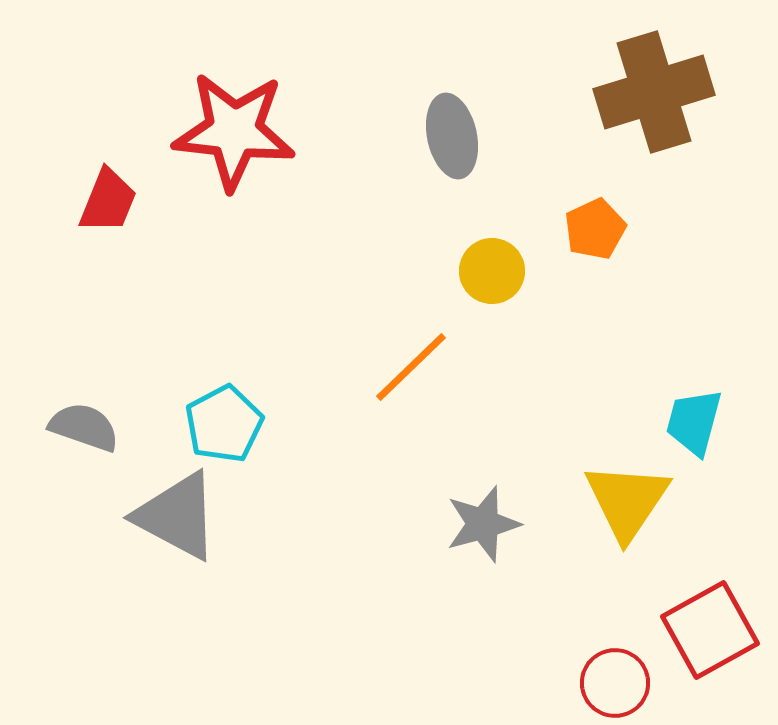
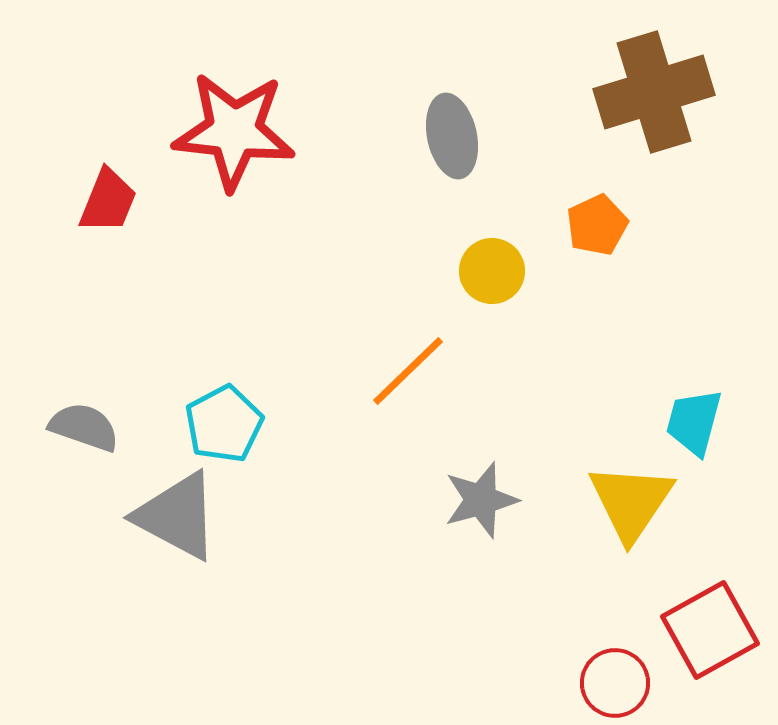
orange pentagon: moved 2 px right, 4 px up
orange line: moved 3 px left, 4 px down
yellow triangle: moved 4 px right, 1 px down
gray star: moved 2 px left, 24 px up
